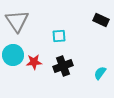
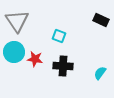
cyan square: rotated 24 degrees clockwise
cyan circle: moved 1 px right, 3 px up
red star: moved 1 px right, 3 px up; rotated 14 degrees clockwise
black cross: rotated 24 degrees clockwise
